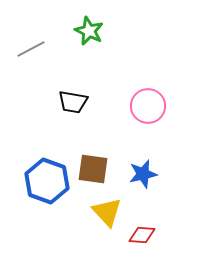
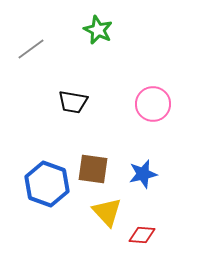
green star: moved 9 px right, 1 px up
gray line: rotated 8 degrees counterclockwise
pink circle: moved 5 px right, 2 px up
blue hexagon: moved 3 px down
